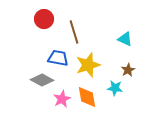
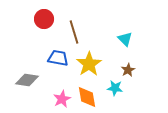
cyan triangle: rotated 21 degrees clockwise
yellow star: moved 1 px right, 1 px up; rotated 15 degrees counterclockwise
gray diamond: moved 15 px left; rotated 20 degrees counterclockwise
